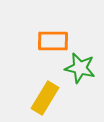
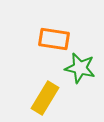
orange rectangle: moved 1 px right, 2 px up; rotated 8 degrees clockwise
